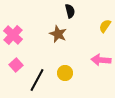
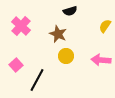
black semicircle: rotated 88 degrees clockwise
pink cross: moved 8 px right, 9 px up
yellow circle: moved 1 px right, 17 px up
